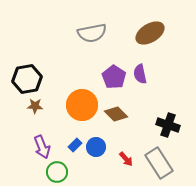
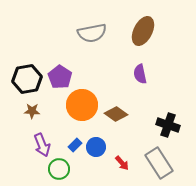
brown ellipse: moved 7 px left, 2 px up; rotated 32 degrees counterclockwise
purple pentagon: moved 54 px left
brown star: moved 3 px left, 5 px down
brown diamond: rotated 10 degrees counterclockwise
purple arrow: moved 2 px up
red arrow: moved 4 px left, 4 px down
green circle: moved 2 px right, 3 px up
